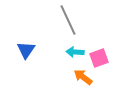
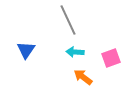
pink square: moved 12 px right
